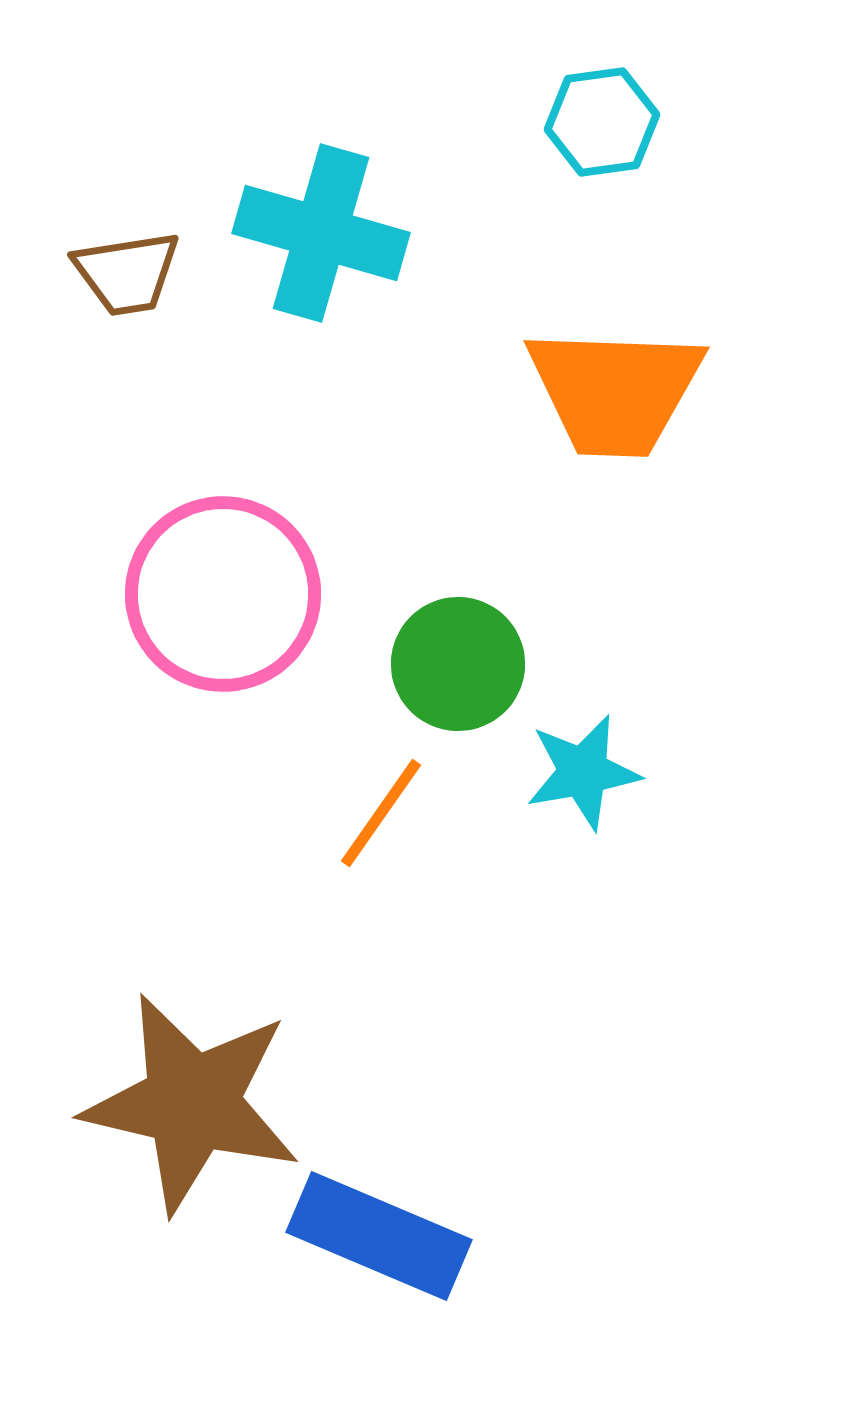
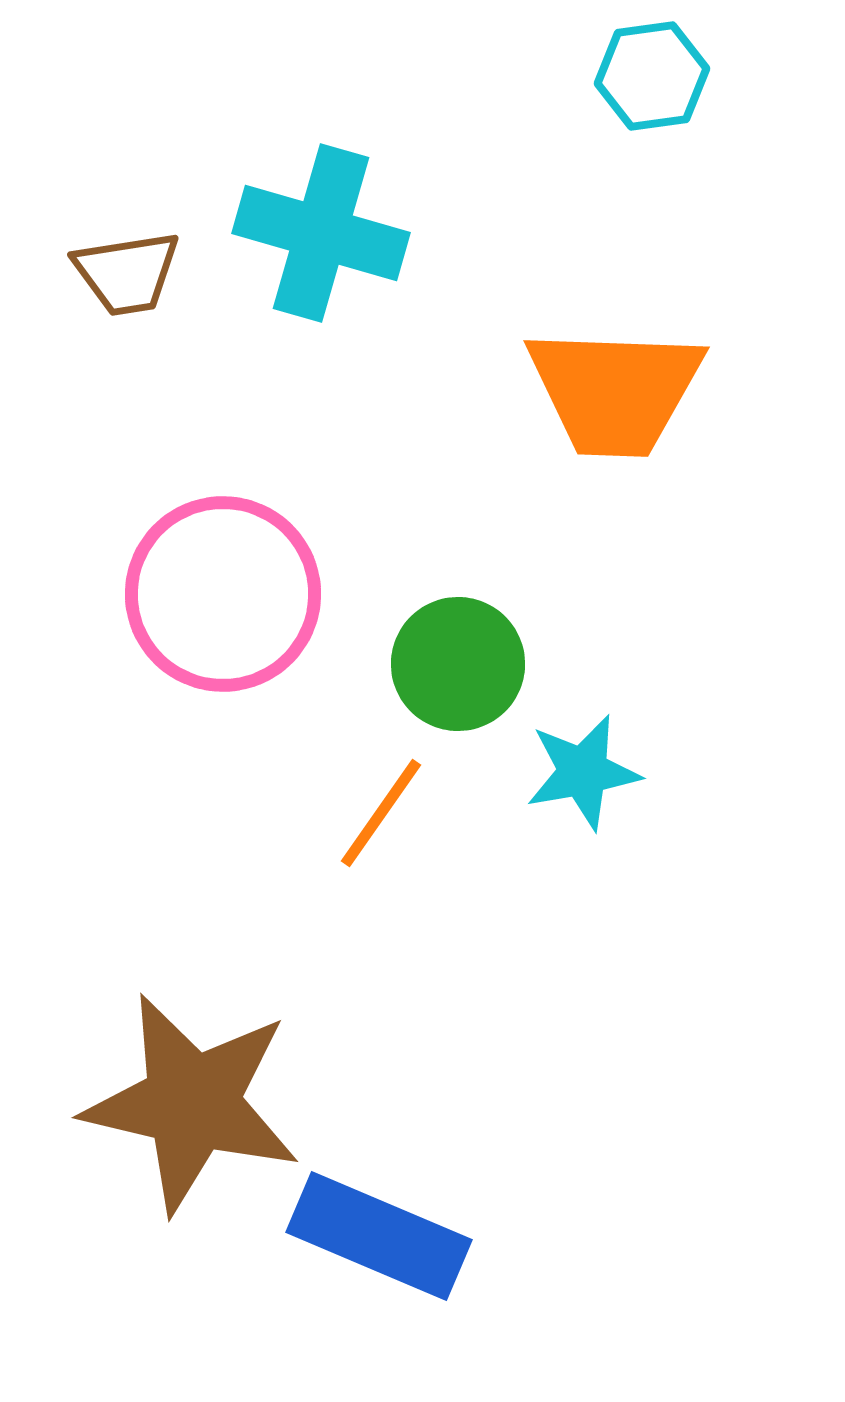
cyan hexagon: moved 50 px right, 46 px up
